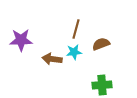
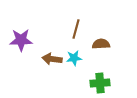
brown semicircle: rotated 18 degrees clockwise
cyan star: moved 6 px down
green cross: moved 2 px left, 2 px up
